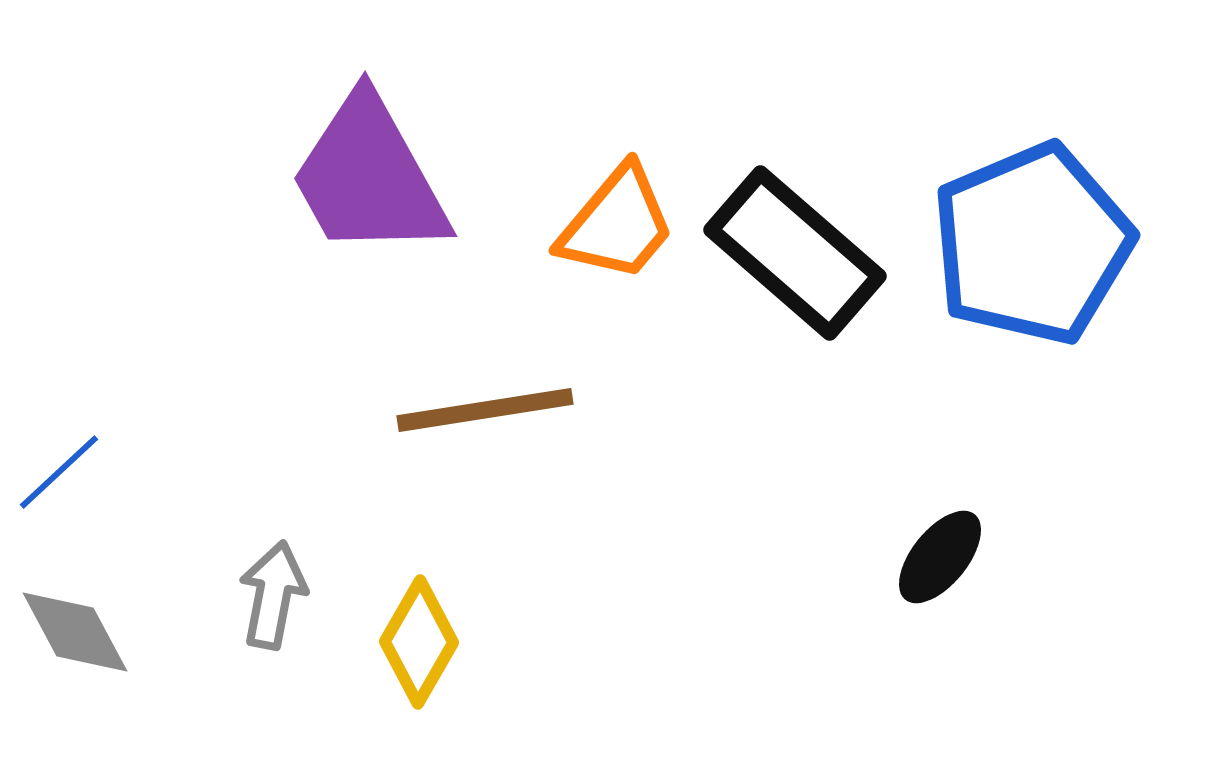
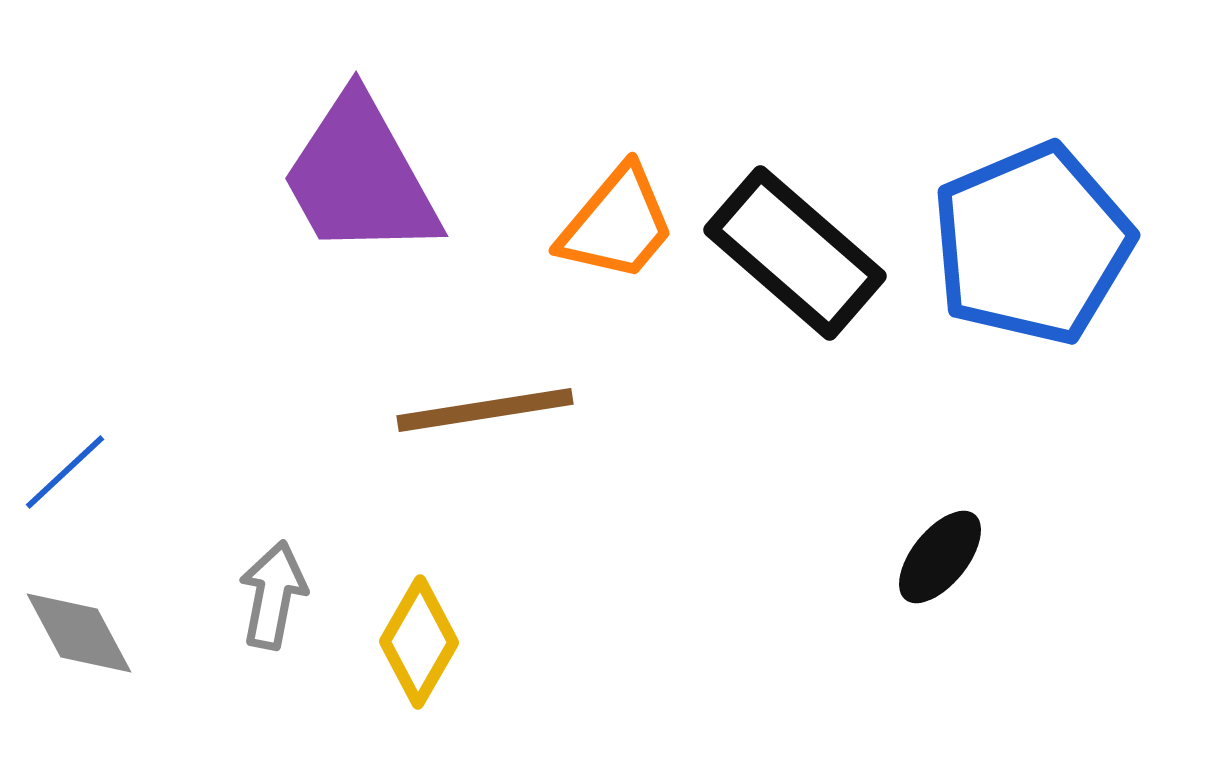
purple trapezoid: moved 9 px left
blue line: moved 6 px right
gray diamond: moved 4 px right, 1 px down
